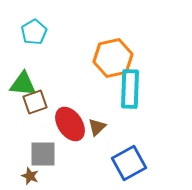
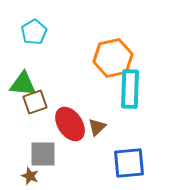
blue square: rotated 24 degrees clockwise
